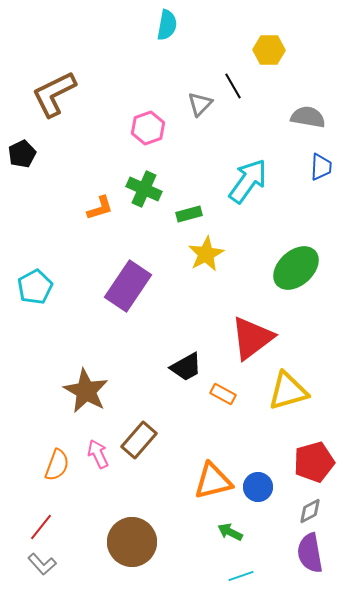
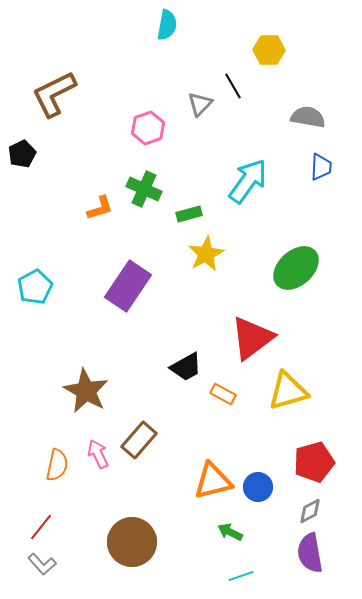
orange semicircle: rotated 8 degrees counterclockwise
